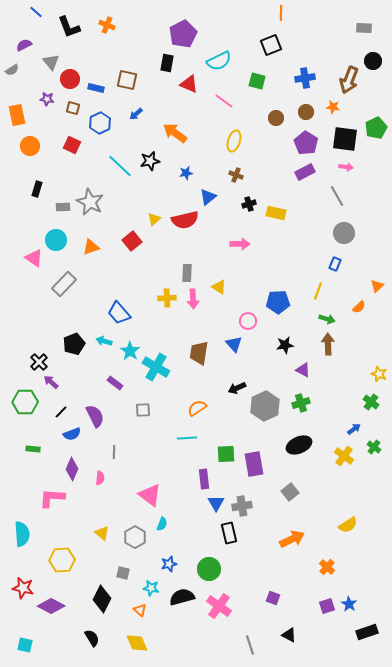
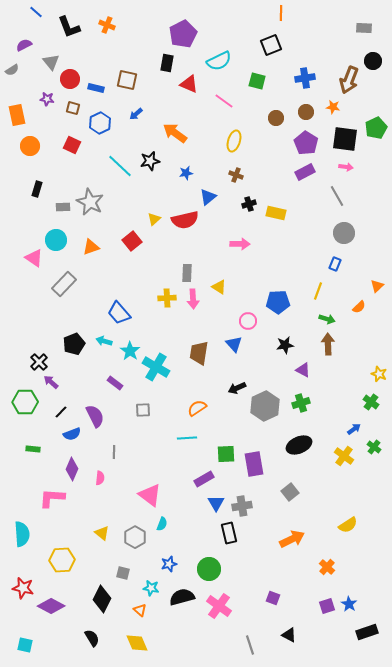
purple rectangle at (204, 479): rotated 66 degrees clockwise
